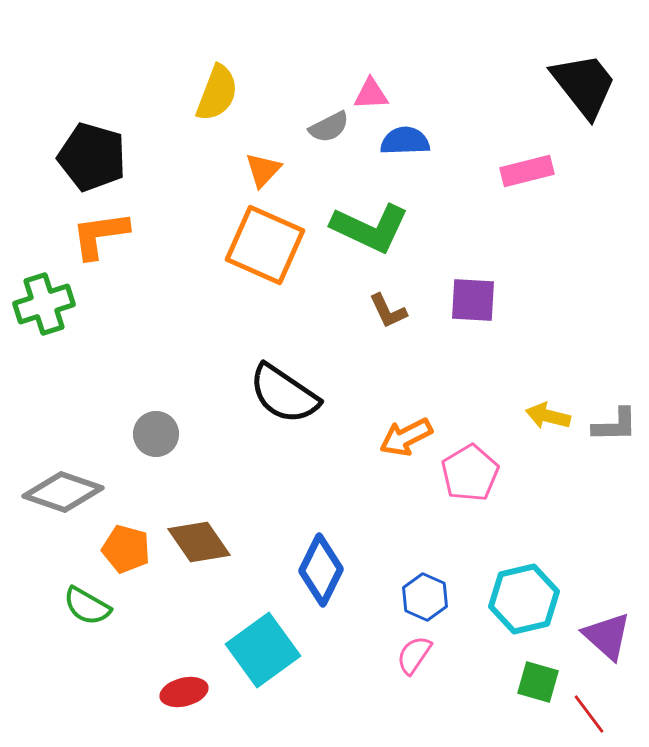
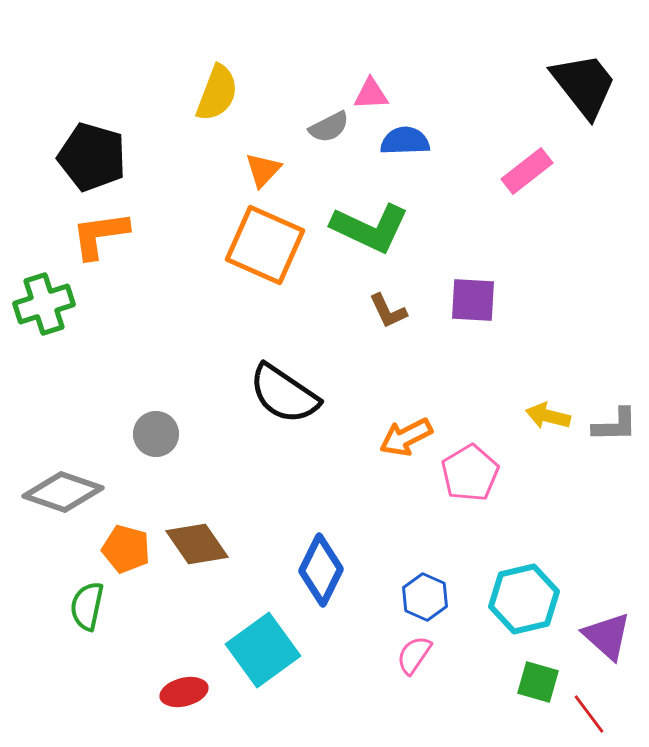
pink rectangle: rotated 24 degrees counterclockwise
brown diamond: moved 2 px left, 2 px down
green semicircle: rotated 72 degrees clockwise
